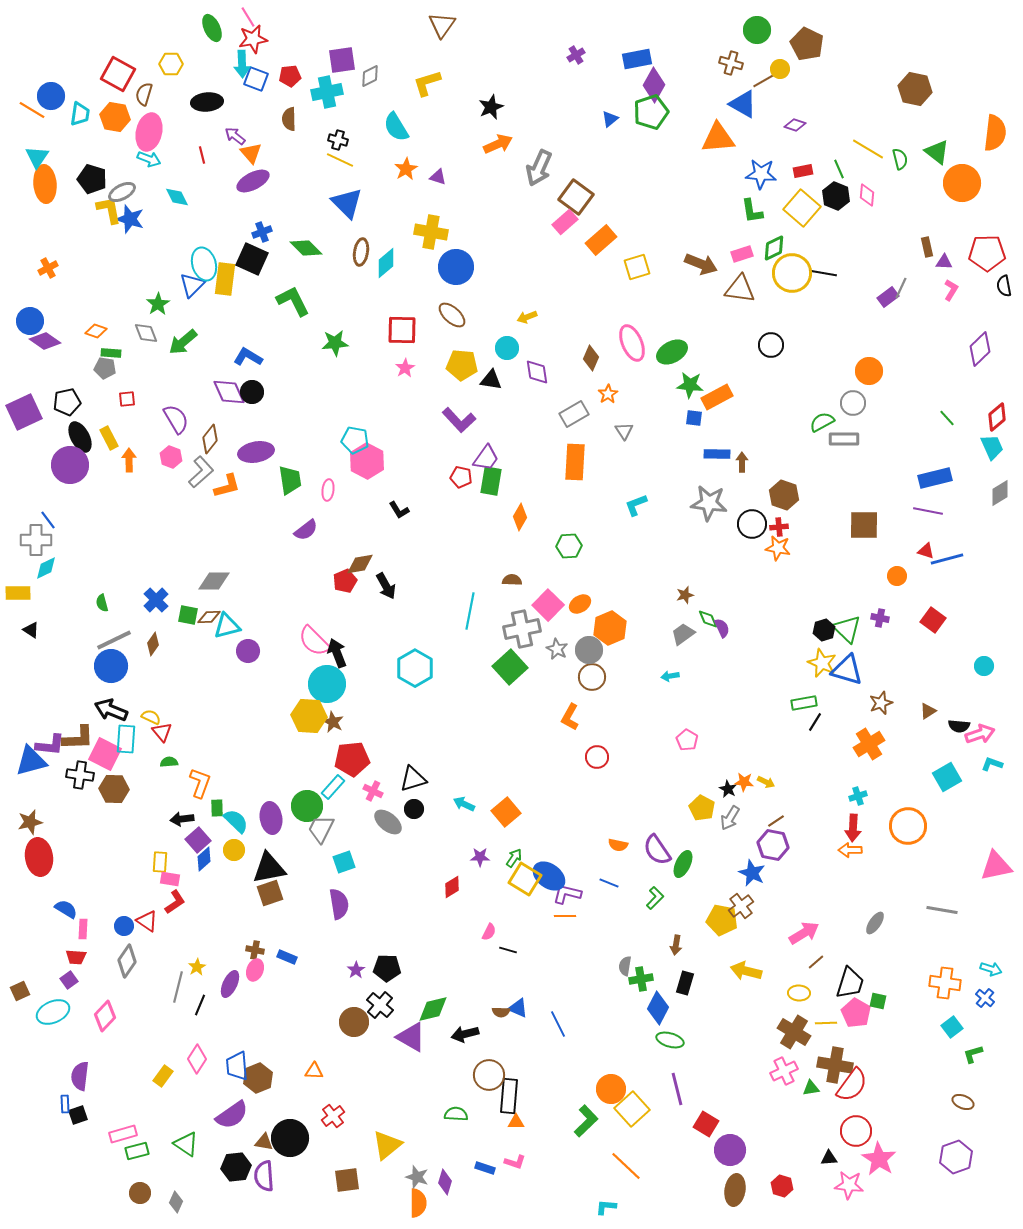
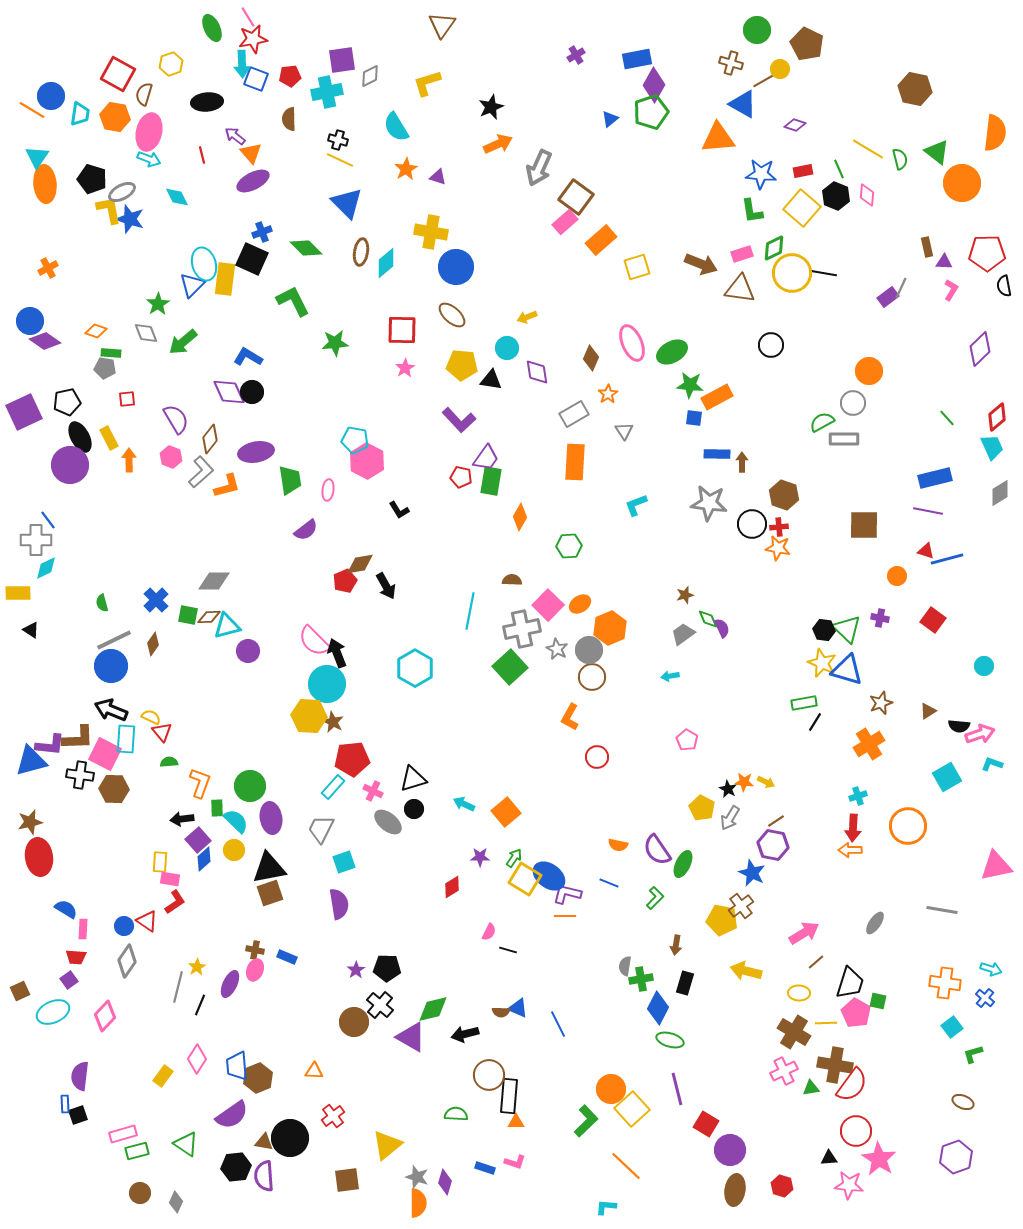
yellow hexagon at (171, 64): rotated 20 degrees counterclockwise
black hexagon at (824, 630): rotated 25 degrees clockwise
green circle at (307, 806): moved 57 px left, 20 px up
